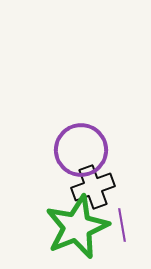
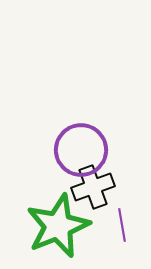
green star: moved 19 px left, 1 px up
